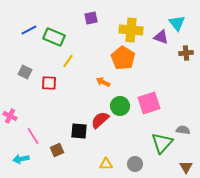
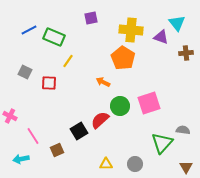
black square: rotated 36 degrees counterclockwise
